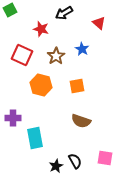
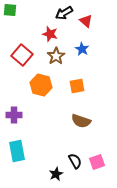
green square: rotated 32 degrees clockwise
red triangle: moved 13 px left, 2 px up
red star: moved 9 px right, 5 px down
red square: rotated 15 degrees clockwise
purple cross: moved 1 px right, 3 px up
cyan rectangle: moved 18 px left, 13 px down
pink square: moved 8 px left, 4 px down; rotated 28 degrees counterclockwise
black star: moved 8 px down
